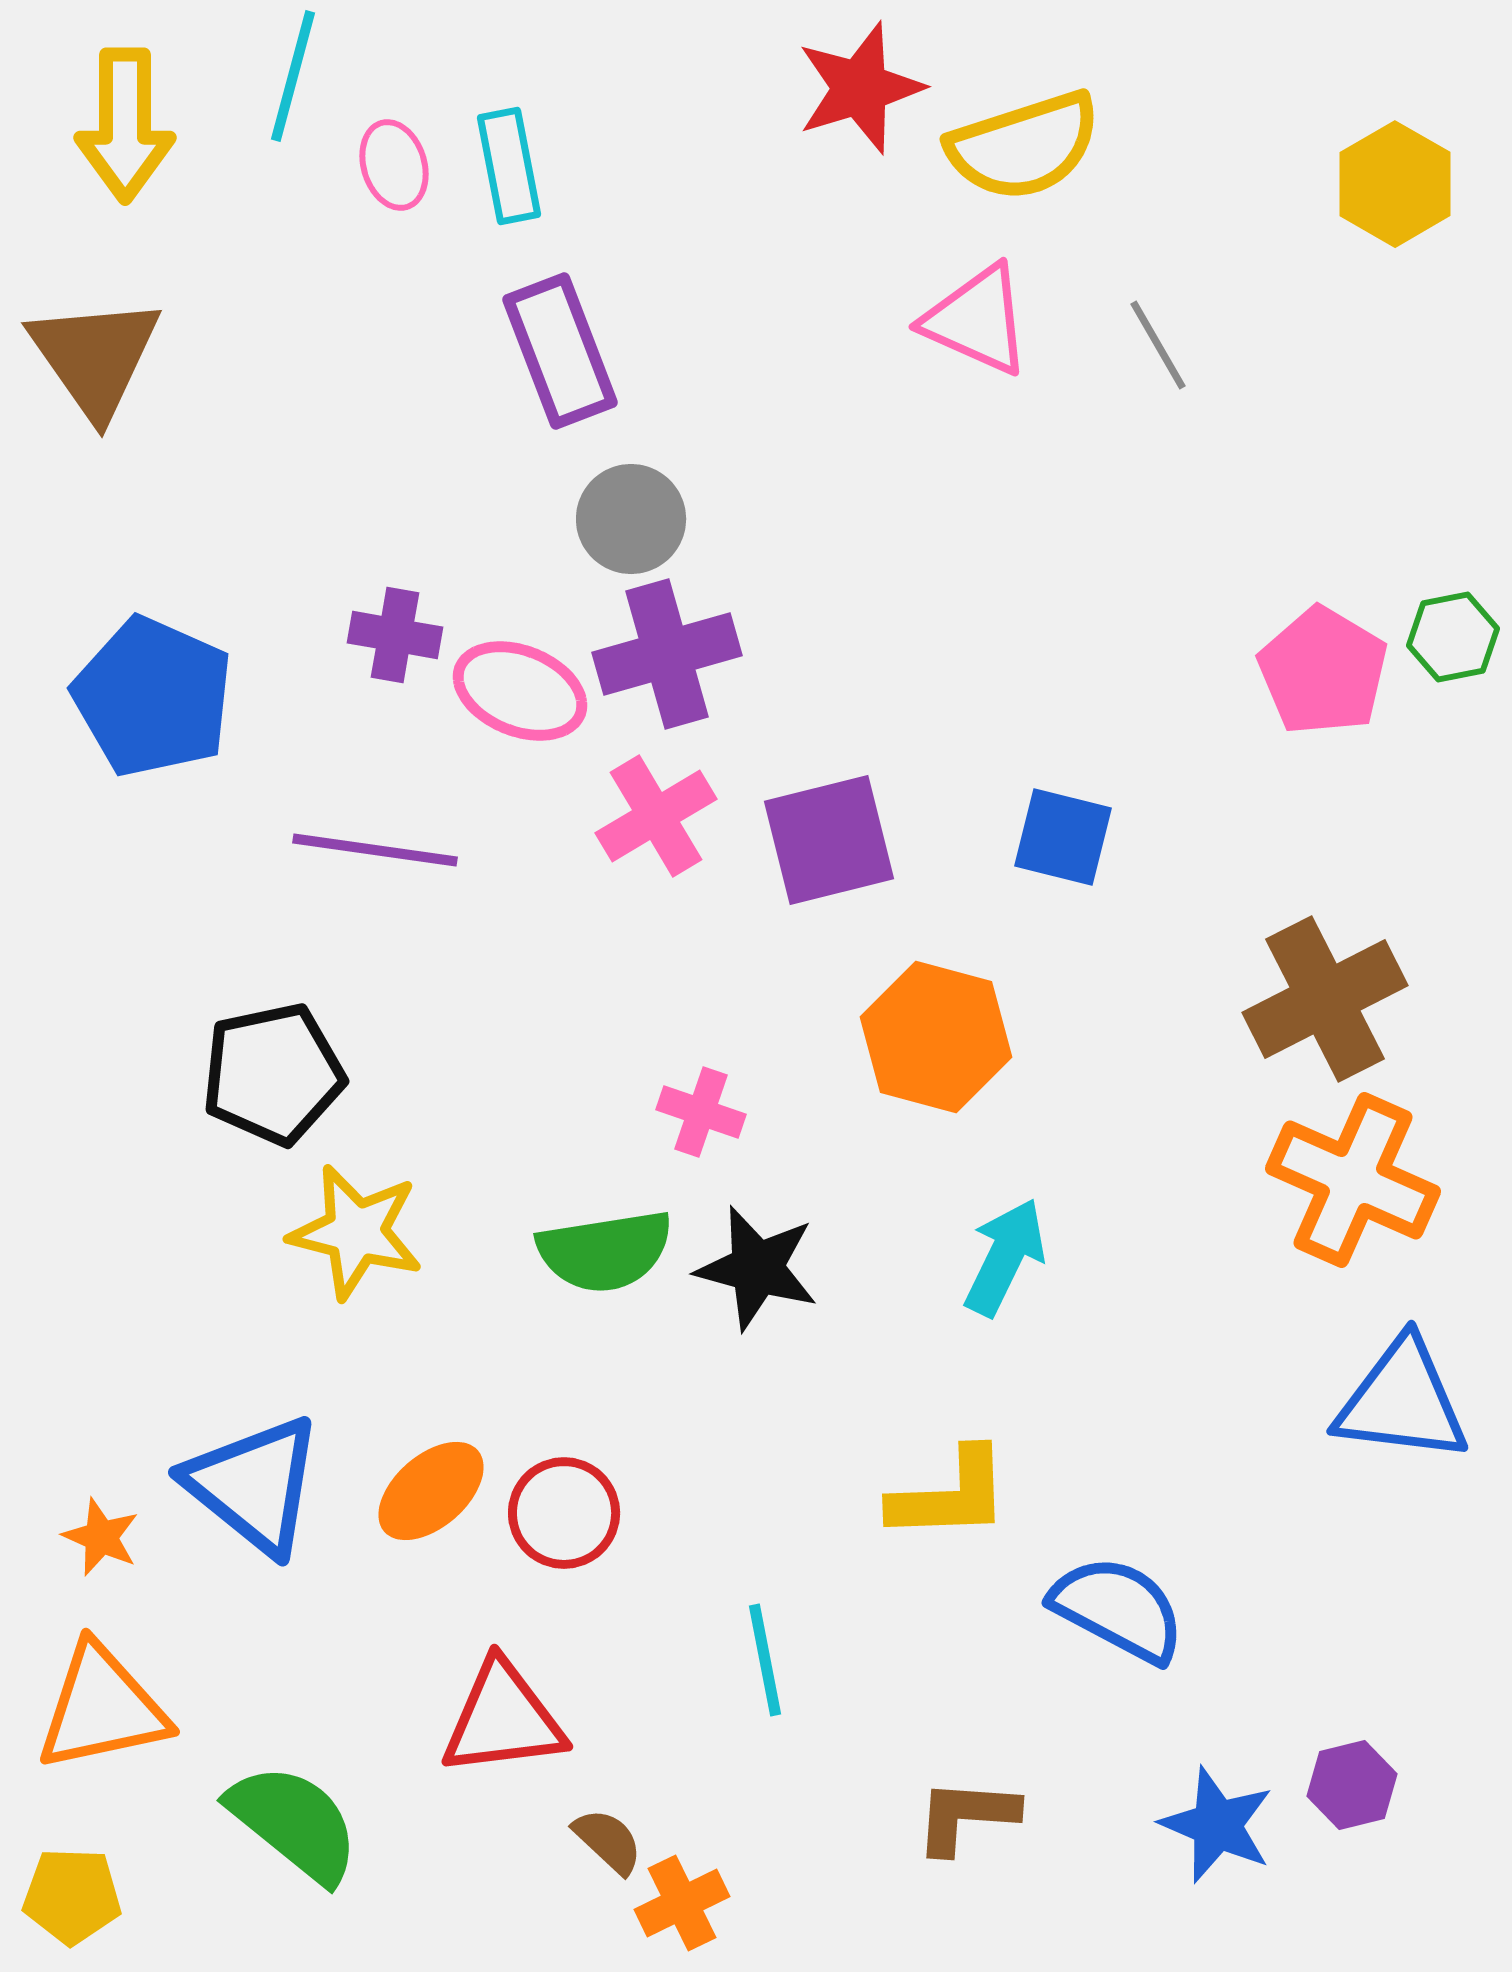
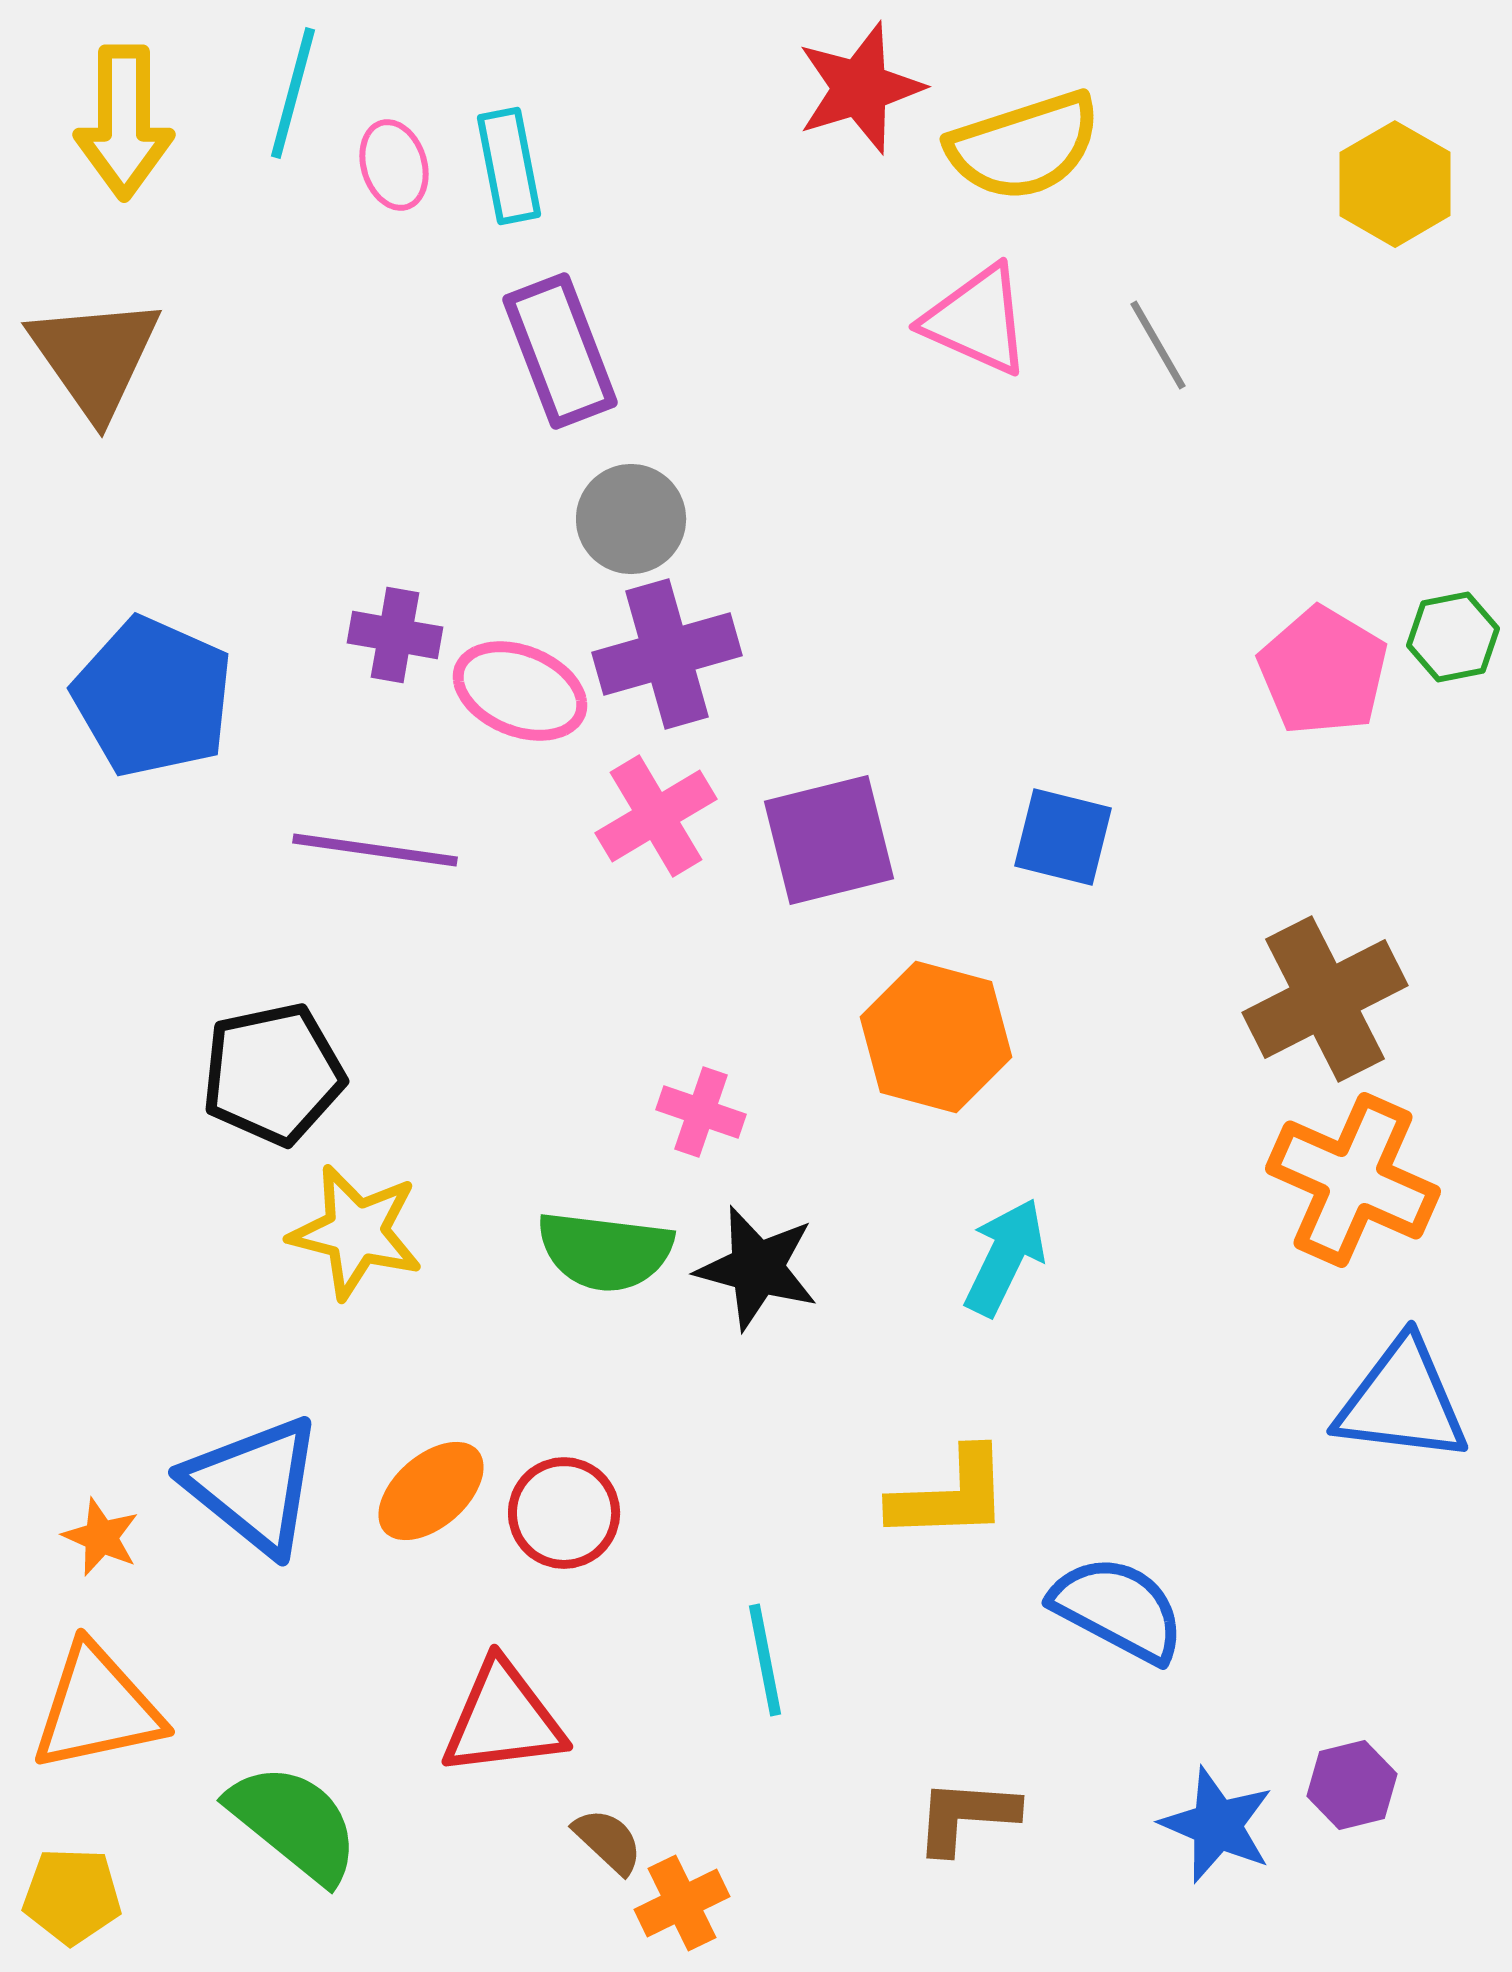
cyan line at (293, 76): moved 17 px down
yellow arrow at (125, 125): moved 1 px left, 3 px up
green semicircle at (605, 1251): rotated 16 degrees clockwise
orange triangle at (102, 1708): moved 5 px left
